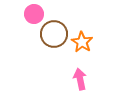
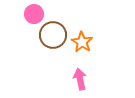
brown circle: moved 1 px left, 1 px down
